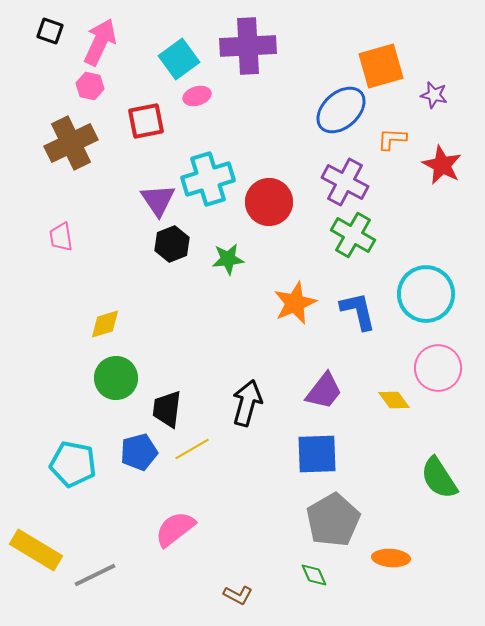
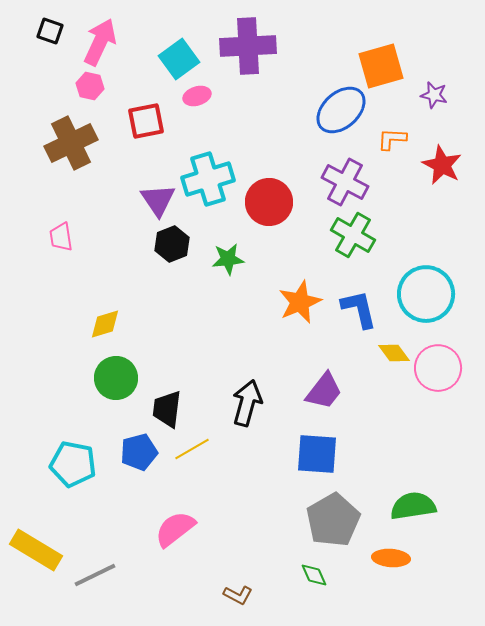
orange star at (295, 303): moved 5 px right, 1 px up
blue L-shape at (358, 311): moved 1 px right, 2 px up
yellow diamond at (394, 400): moved 47 px up
blue square at (317, 454): rotated 6 degrees clockwise
green semicircle at (439, 478): moved 26 px left, 28 px down; rotated 114 degrees clockwise
